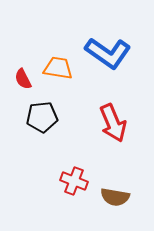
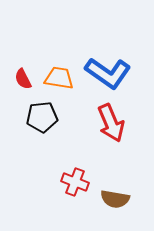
blue L-shape: moved 20 px down
orange trapezoid: moved 1 px right, 10 px down
red arrow: moved 2 px left
red cross: moved 1 px right, 1 px down
brown semicircle: moved 2 px down
